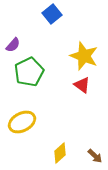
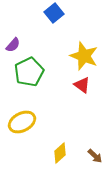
blue square: moved 2 px right, 1 px up
